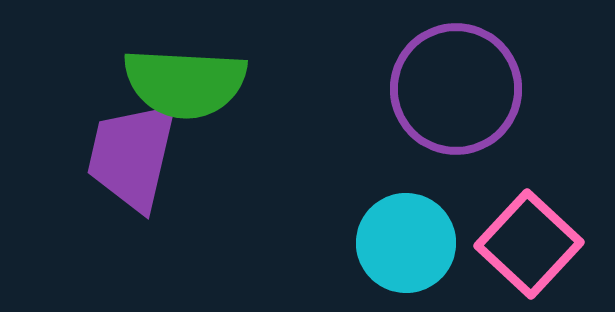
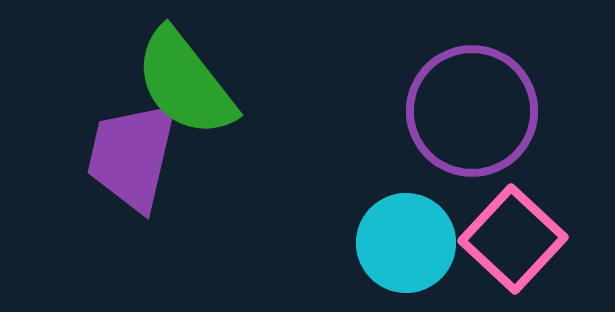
green semicircle: rotated 49 degrees clockwise
purple circle: moved 16 px right, 22 px down
pink square: moved 16 px left, 5 px up
